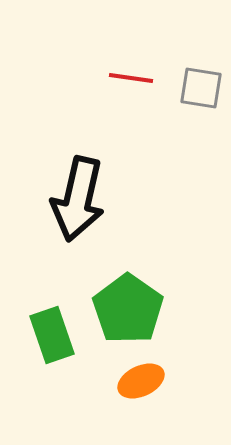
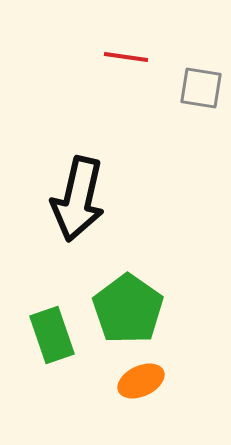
red line: moved 5 px left, 21 px up
